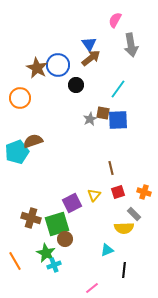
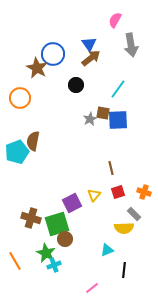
blue circle: moved 5 px left, 11 px up
brown semicircle: rotated 60 degrees counterclockwise
